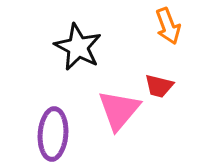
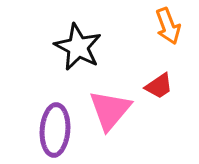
red trapezoid: rotated 48 degrees counterclockwise
pink triangle: moved 9 px left
purple ellipse: moved 2 px right, 4 px up
